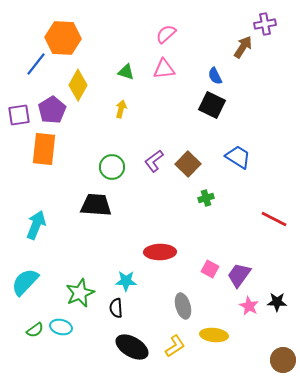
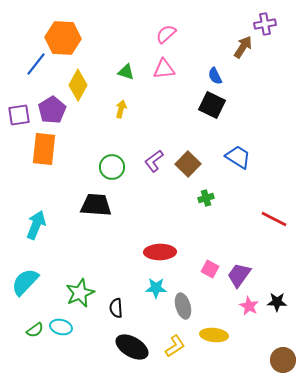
cyan star: moved 30 px right, 7 px down
